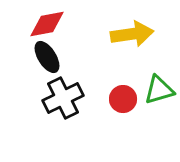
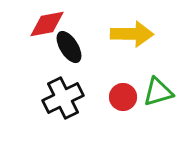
yellow arrow: rotated 9 degrees clockwise
black ellipse: moved 22 px right, 10 px up
green triangle: moved 1 px left, 2 px down
red circle: moved 2 px up
